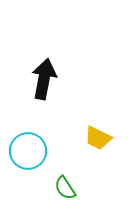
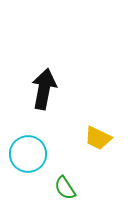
black arrow: moved 10 px down
cyan circle: moved 3 px down
